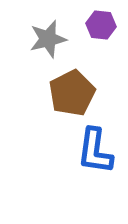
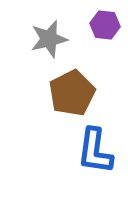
purple hexagon: moved 4 px right
gray star: moved 1 px right
